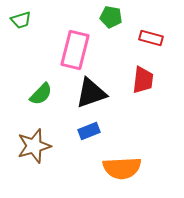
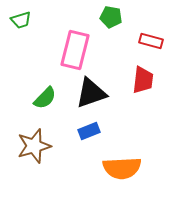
red rectangle: moved 3 px down
green semicircle: moved 4 px right, 4 px down
